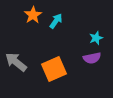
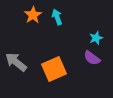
cyan arrow: moved 1 px right, 4 px up; rotated 56 degrees counterclockwise
purple semicircle: rotated 48 degrees clockwise
